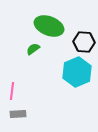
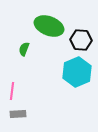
black hexagon: moved 3 px left, 2 px up
green semicircle: moved 9 px left; rotated 32 degrees counterclockwise
